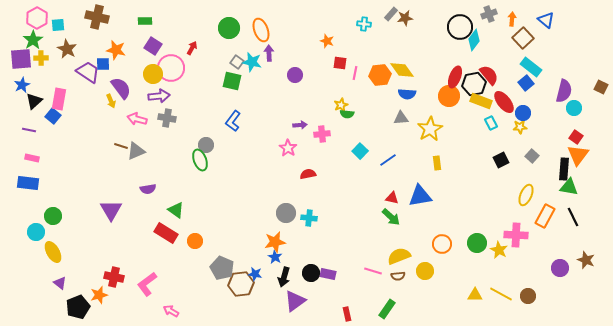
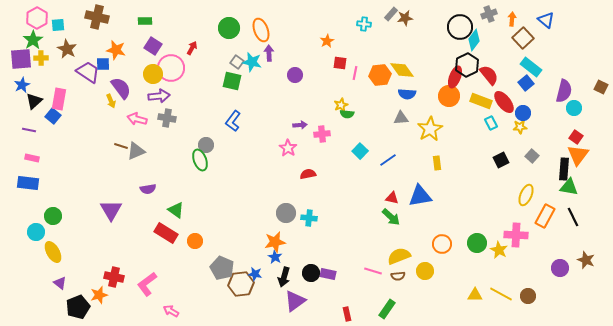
orange star at (327, 41): rotated 24 degrees clockwise
black hexagon at (474, 84): moved 7 px left, 19 px up; rotated 15 degrees counterclockwise
